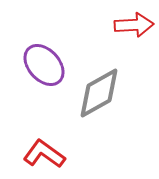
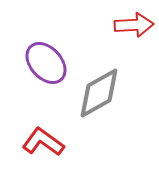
purple ellipse: moved 2 px right, 2 px up
red L-shape: moved 1 px left, 12 px up
